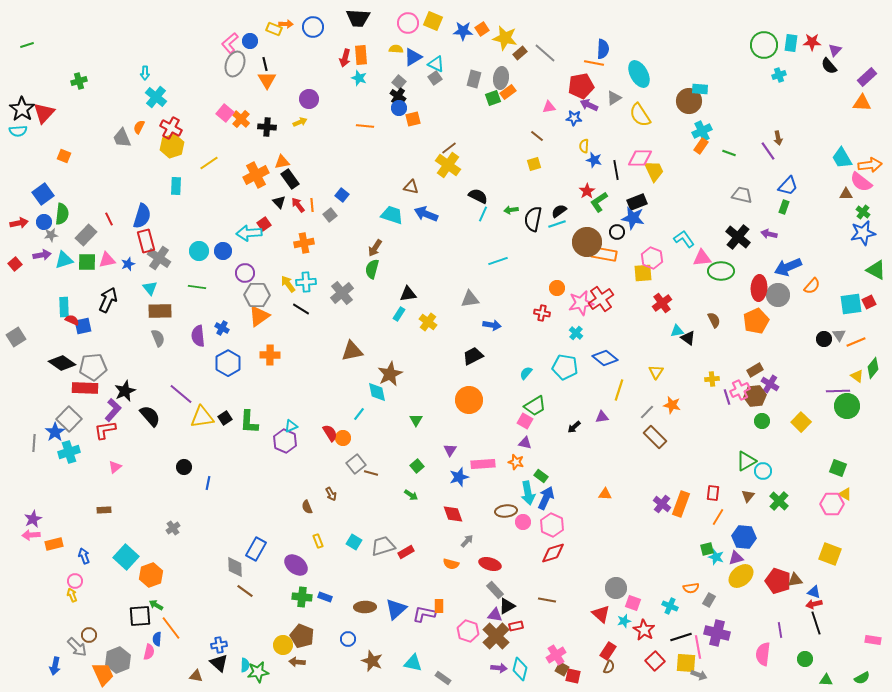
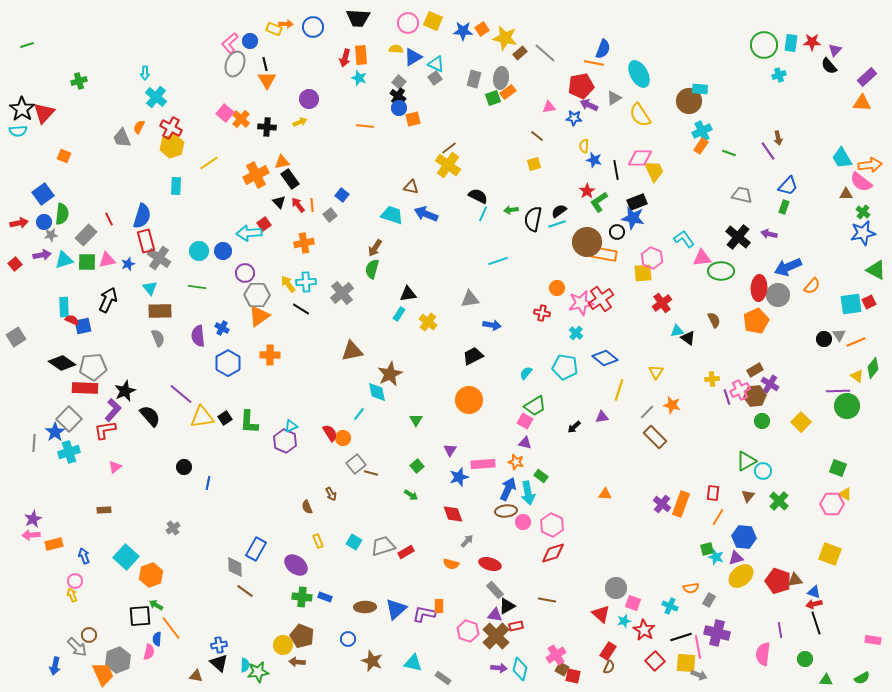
blue semicircle at (603, 49): rotated 18 degrees clockwise
blue arrow at (546, 498): moved 38 px left, 9 px up
